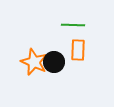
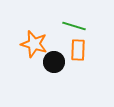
green line: moved 1 px right, 1 px down; rotated 15 degrees clockwise
orange star: moved 18 px up; rotated 8 degrees counterclockwise
